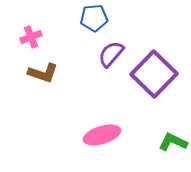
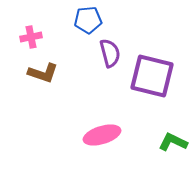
blue pentagon: moved 6 px left, 2 px down
pink cross: rotated 10 degrees clockwise
purple semicircle: moved 1 px left, 1 px up; rotated 124 degrees clockwise
purple square: moved 2 px left, 2 px down; rotated 30 degrees counterclockwise
